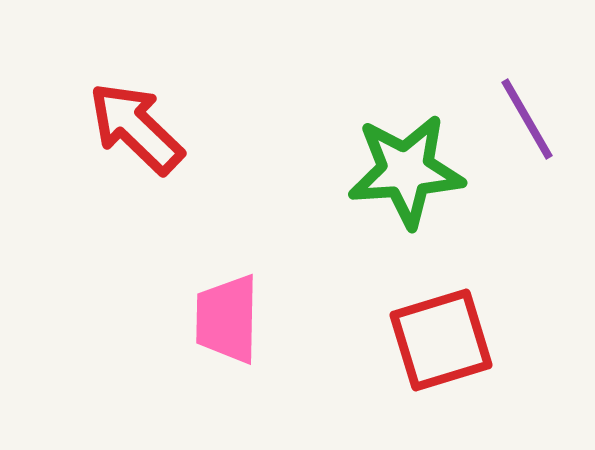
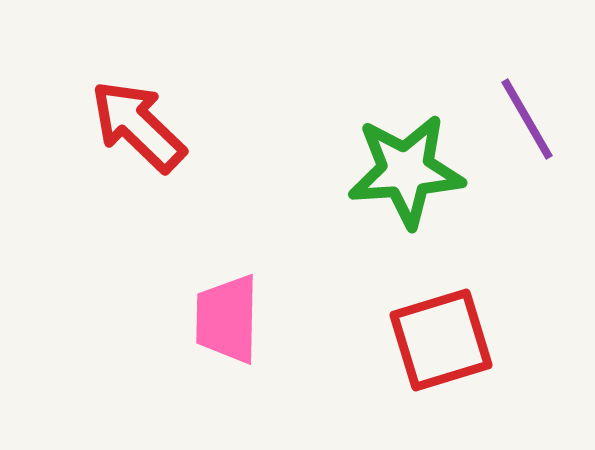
red arrow: moved 2 px right, 2 px up
